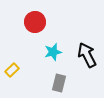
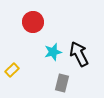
red circle: moved 2 px left
black arrow: moved 8 px left, 1 px up
gray rectangle: moved 3 px right
